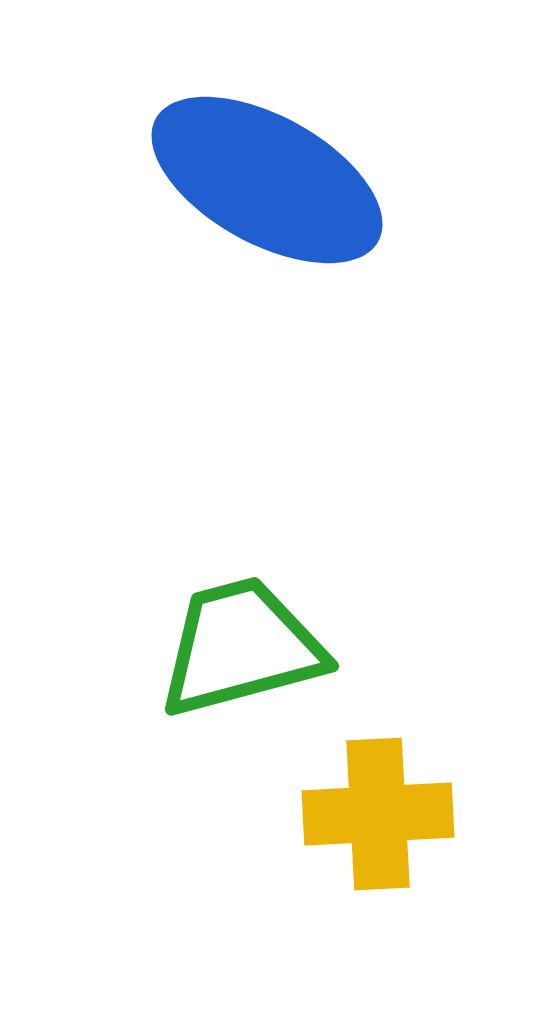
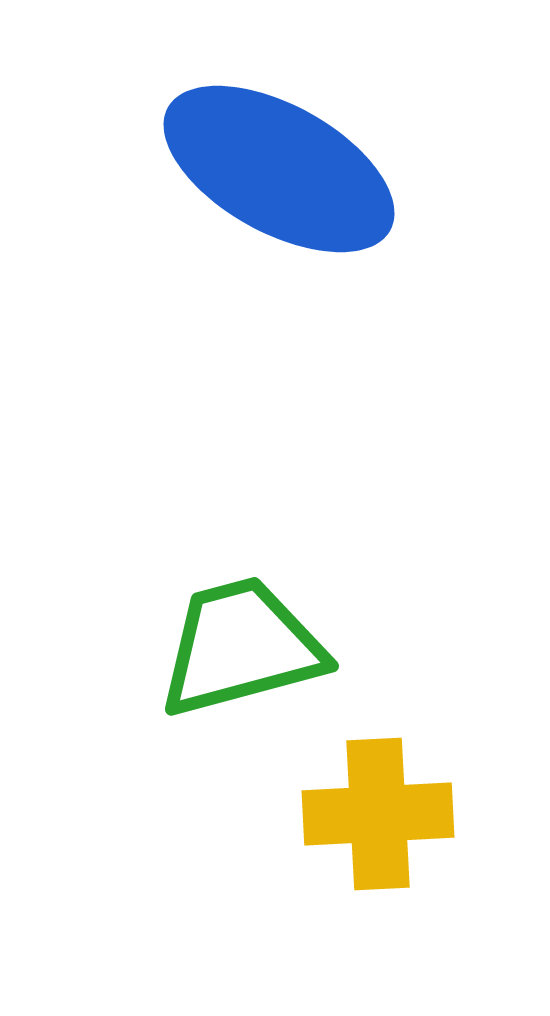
blue ellipse: moved 12 px right, 11 px up
